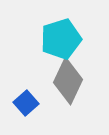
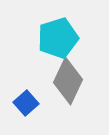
cyan pentagon: moved 3 px left, 1 px up
